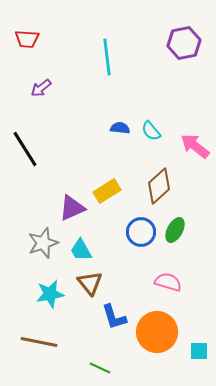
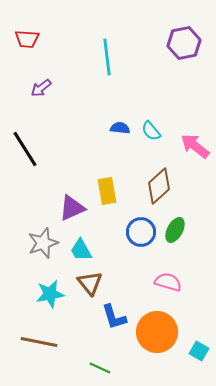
yellow rectangle: rotated 68 degrees counterclockwise
cyan square: rotated 30 degrees clockwise
